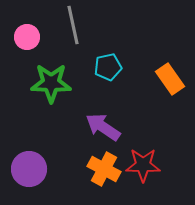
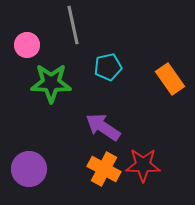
pink circle: moved 8 px down
